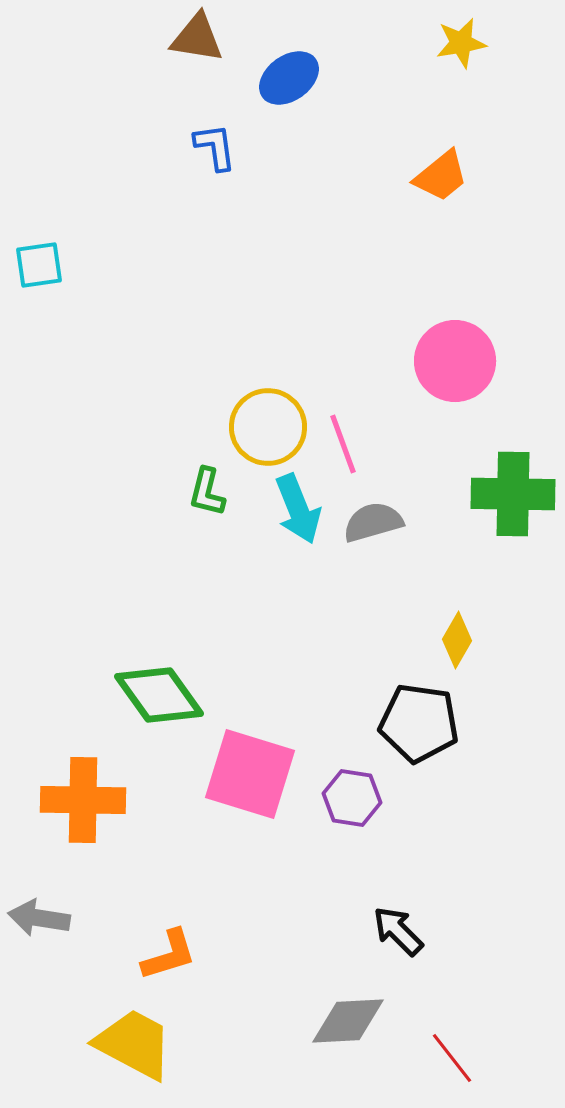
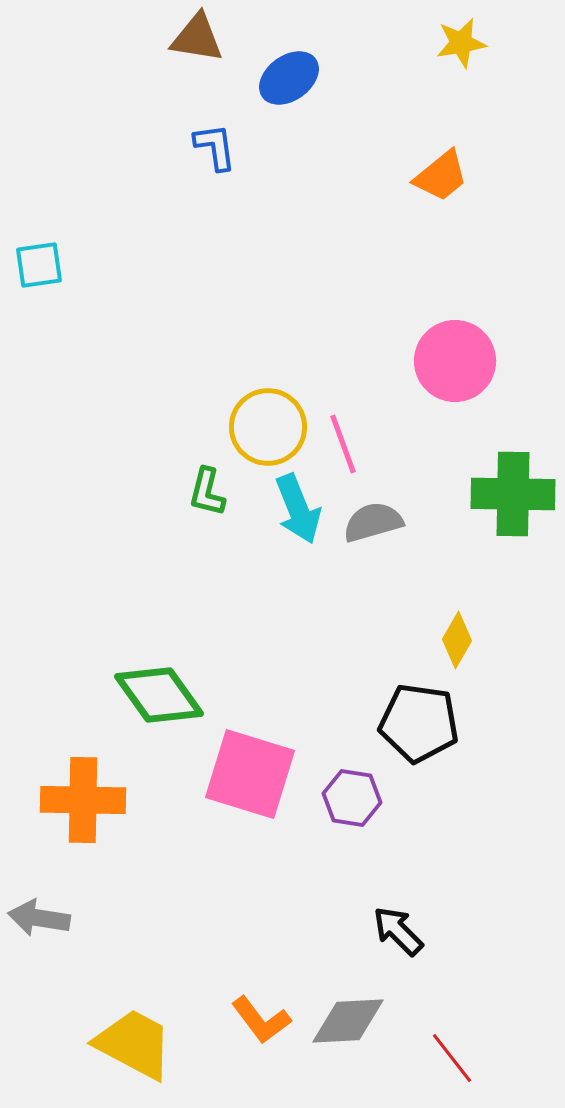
orange L-shape: moved 92 px right, 65 px down; rotated 70 degrees clockwise
